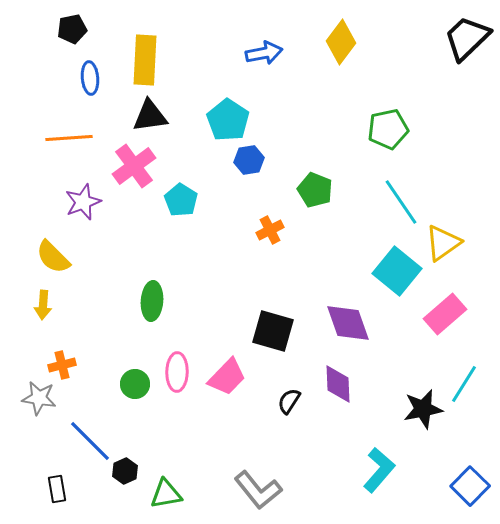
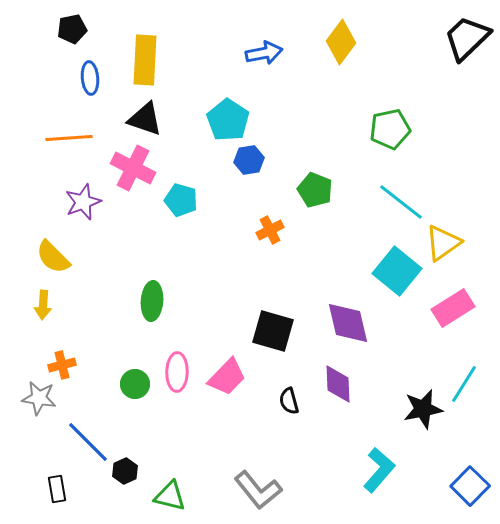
black triangle at (150, 116): moved 5 px left, 3 px down; rotated 27 degrees clockwise
green pentagon at (388, 129): moved 2 px right
pink cross at (134, 166): moved 1 px left, 2 px down; rotated 27 degrees counterclockwise
cyan pentagon at (181, 200): rotated 16 degrees counterclockwise
cyan line at (401, 202): rotated 18 degrees counterclockwise
pink rectangle at (445, 314): moved 8 px right, 6 px up; rotated 9 degrees clockwise
purple diamond at (348, 323): rotated 6 degrees clockwise
black semicircle at (289, 401): rotated 48 degrees counterclockwise
blue line at (90, 441): moved 2 px left, 1 px down
green triangle at (166, 494): moved 4 px right, 2 px down; rotated 24 degrees clockwise
